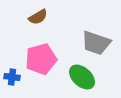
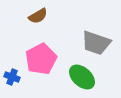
brown semicircle: moved 1 px up
pink pentagon: rotated 12 degrees counterclockwise
blue cross: rotated 14 degrees clockwise
